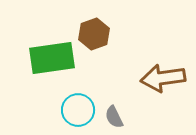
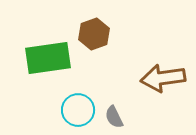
green rectangle: moved 4 px left
